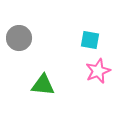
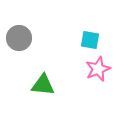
pink star: moved 2 px up
